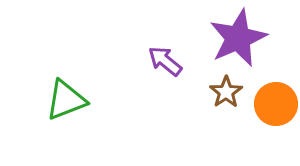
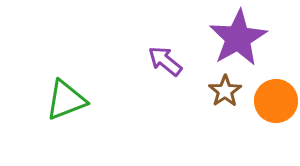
purple star: rotated 6 degrees counterclockwise
brown star: moved 1 px left, 1 px up
orange circle: moved 3 px up
